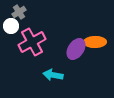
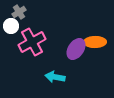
cyan arrow: moved 2 px right, 2 px down
